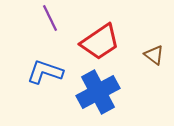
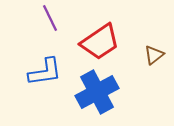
brown triangle: rotated 45 degrees clockwise
blue L-shape: rotated 153 degrees clockwise
blue cross: moved 1 px left
